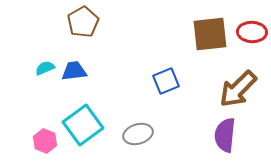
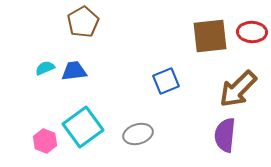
brown square: moved 2 px down
cyan square: moved 2 px down
